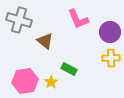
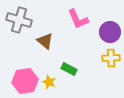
yellow star: moved 2 px left; rotated 16 degrees counterclockwise
